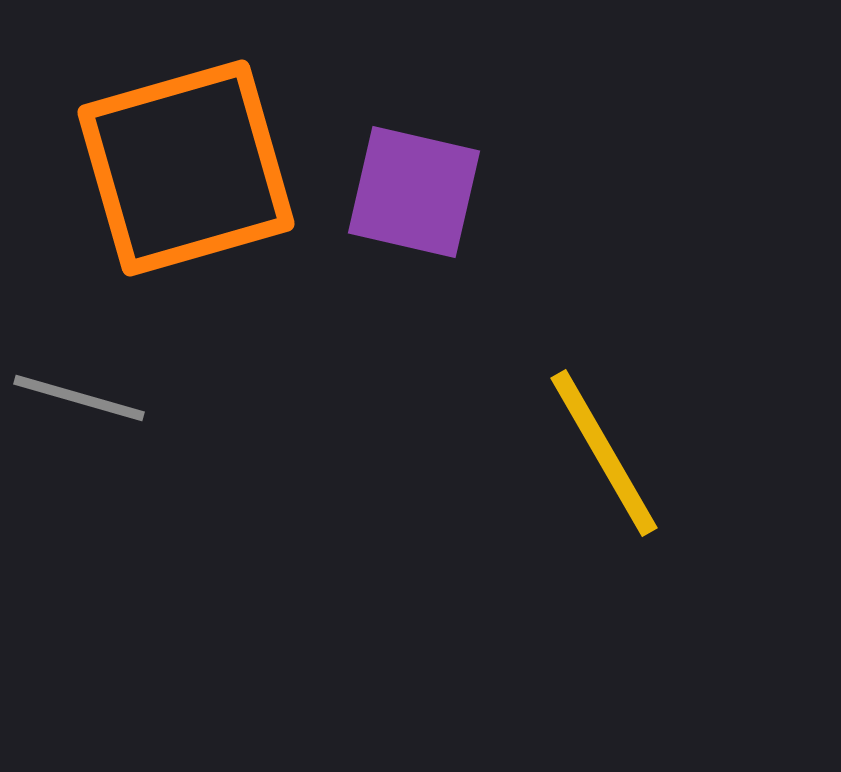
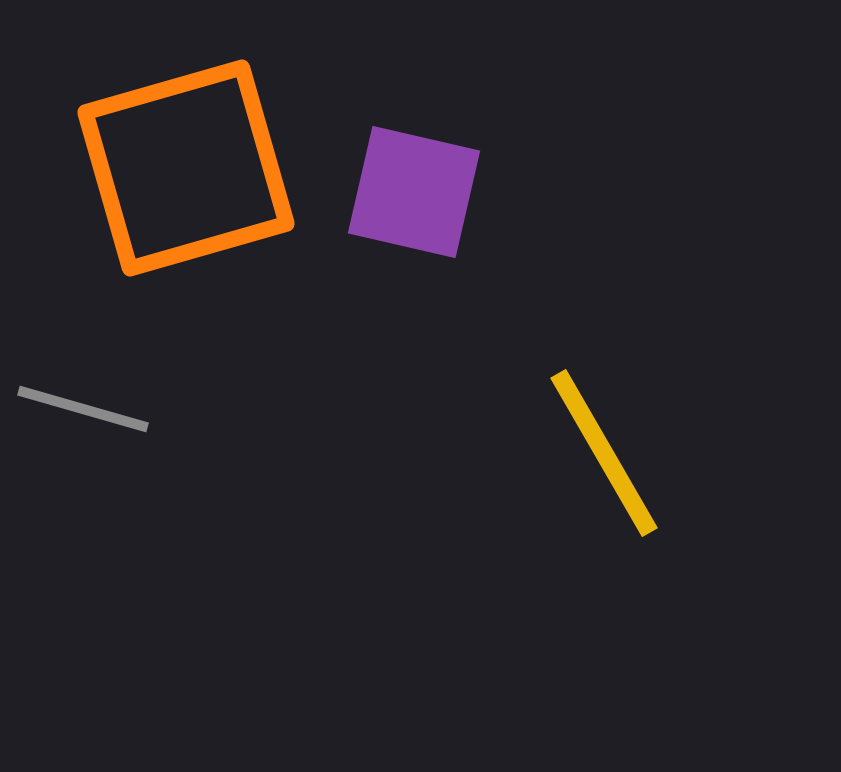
gray line: moved 4 px right, 11 px down
